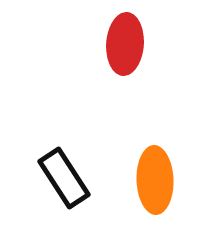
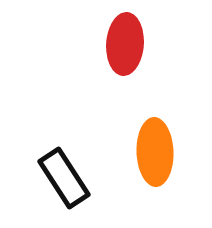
orange ellipse: moved 28 px up
